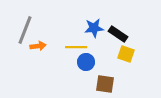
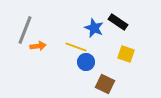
blue star: rotated 30 degrees clockwise
black rectangle: moved 12 px up
yellow line: rotated 20 degrees clockwise
brown square: rotated 18 degrees clockwise
